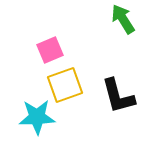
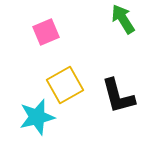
pink square: moved 4 px left, 18 px up
yellow square: rotated 9 degrees counterclockwise
cyan star: rotated 12 degrees counterclockwise
